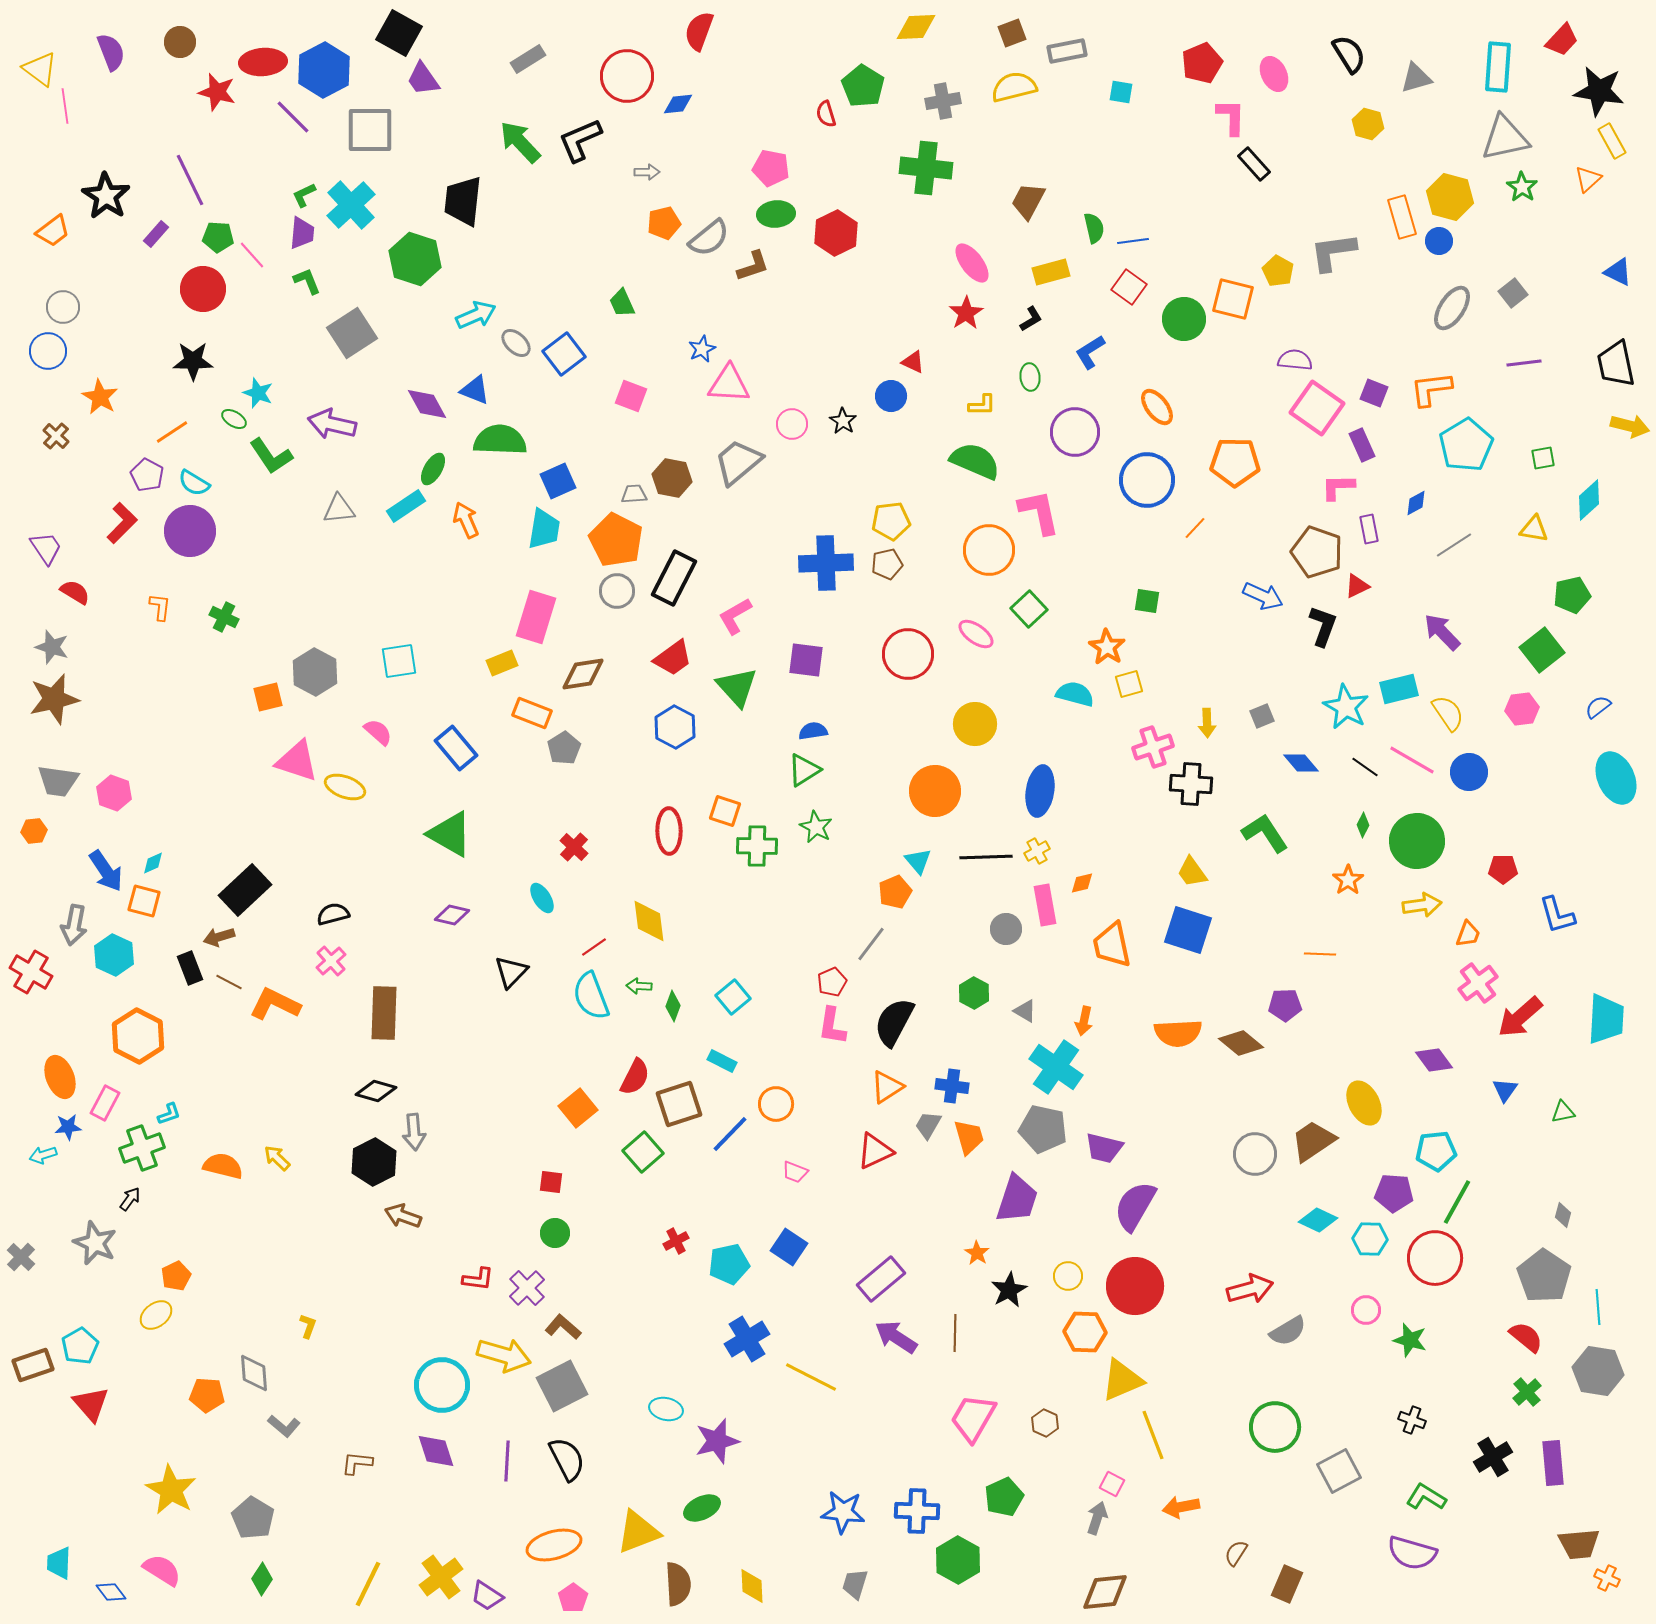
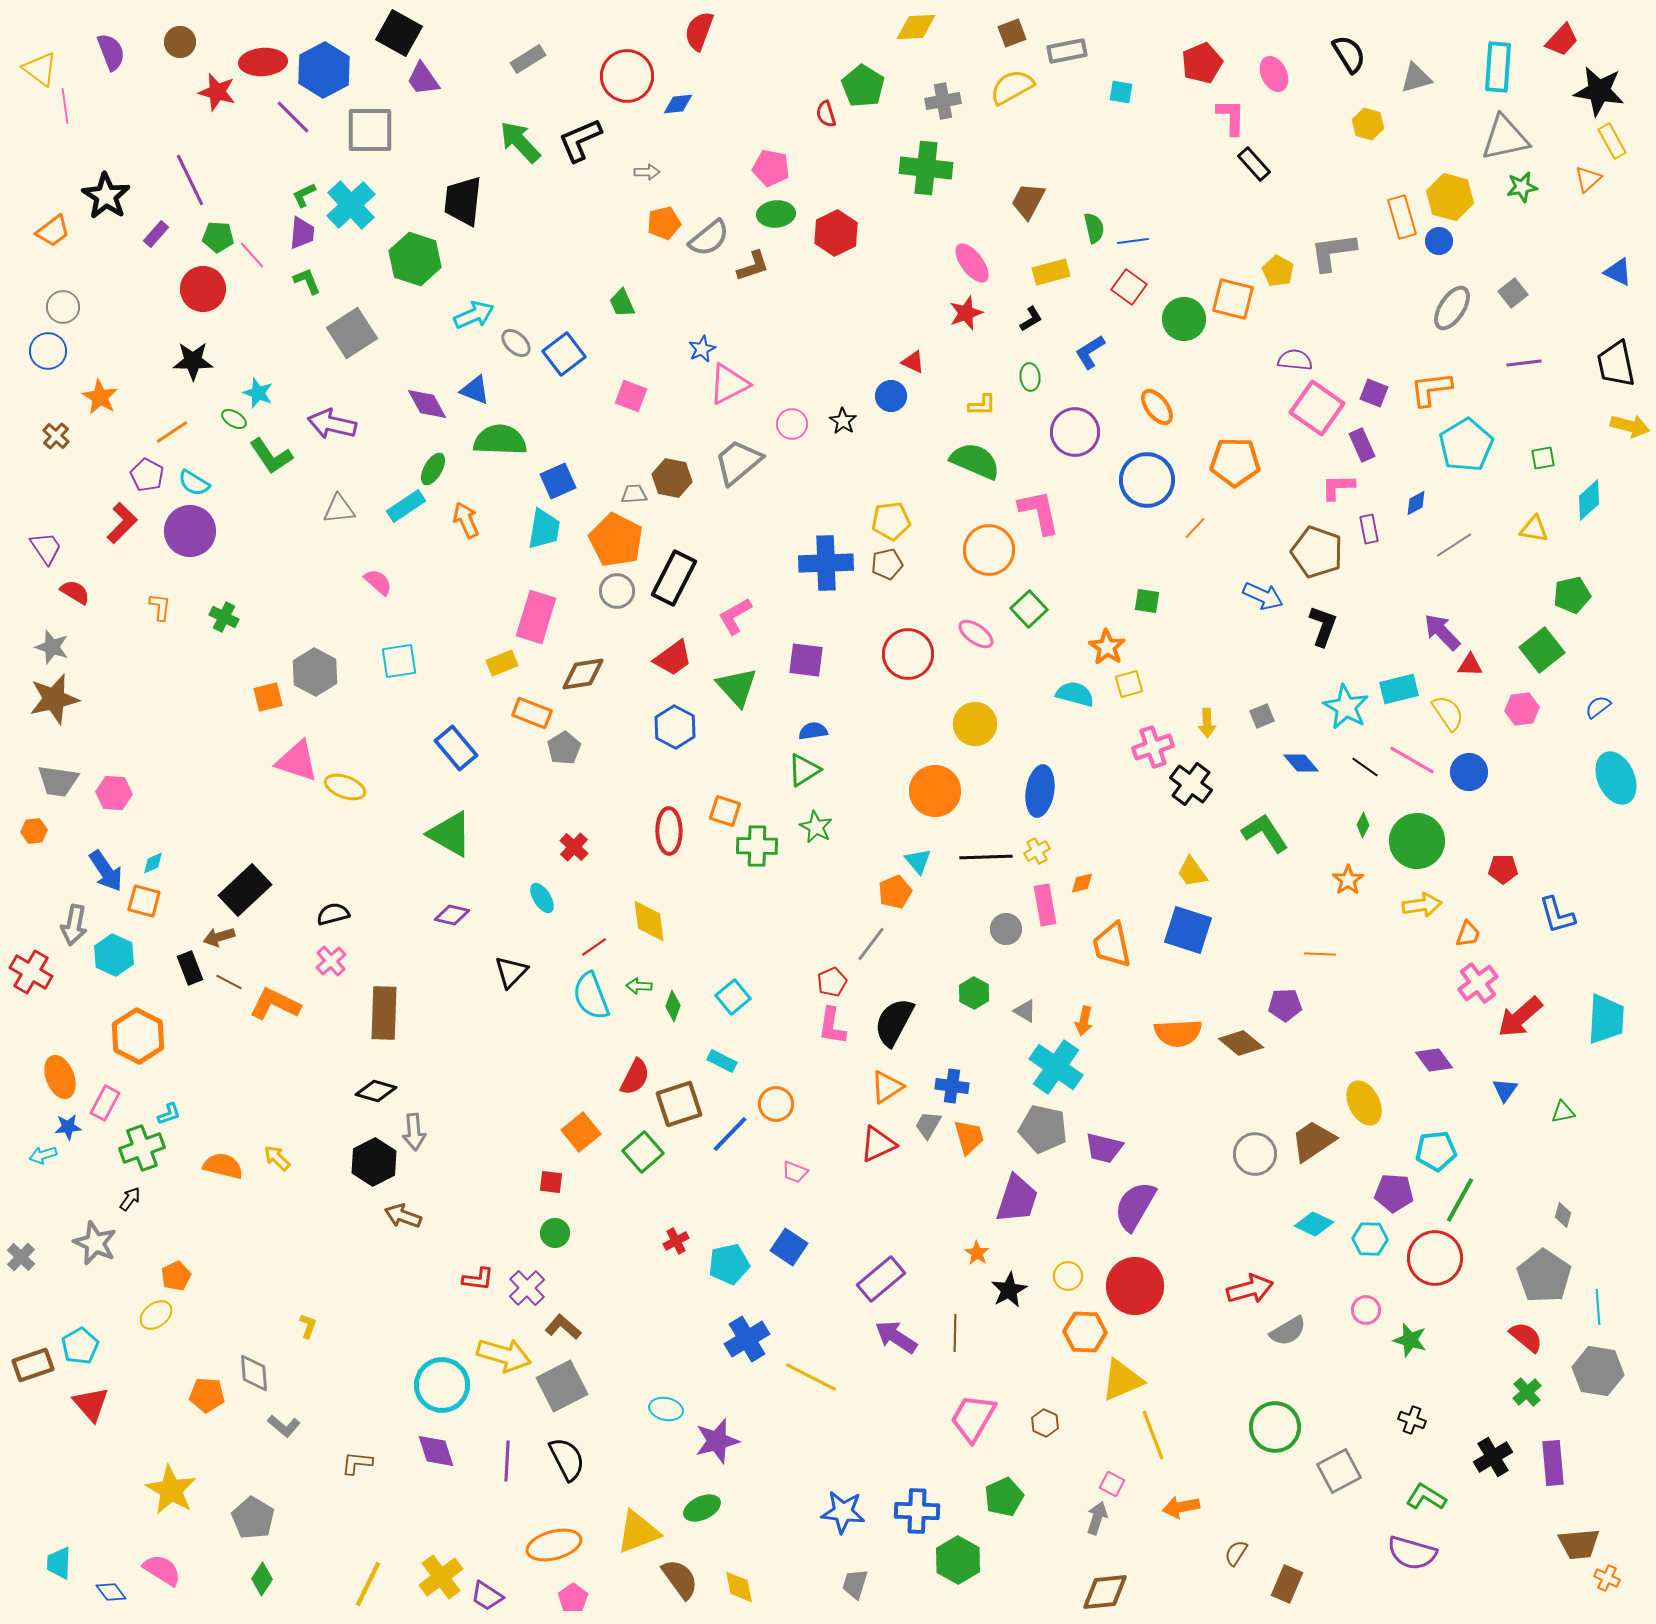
yellow semicircle at (1014, 87): moved 2 px left; rotated 15 degrees counterclockwise
green star at (1522, 187): rotated 28 degrees clockwise
red star at (966, 313): rotated 12 degrees clockwise
cyan arrow at (476, 315): moved 2 px left
pink triangle at (729, 384): rotated 30 degrees counterclockwise
red triangle at (1357, 586): moved 113 px right, 79 px down; rotated 28 degrees clockwise
pink semicircle at (378, 732): moved 150 px up
black cross at (1191, 784): rotated 33 degrees clockwise
pink hexagon at (114, 793): rotated 16 degrees counterclockwise
orange square at (578, 1108): moved 3 px right, 24 px down
red triangle at (875, 1151): moved 3 px right, 7 px up
green line at (1457, 1202): moved 3 px right, 2 px up
cyan diamond at (1318, 1220): moved 4 px left, 4 px down
brown semicircle at (678, 1584): moved 2 px right, 5 px up; rotated 33 degrees counterclockwise
yellow diamond at (752, 1586): moved 13 px left, 1 px down; rotated 9 degrees counterclockwise
